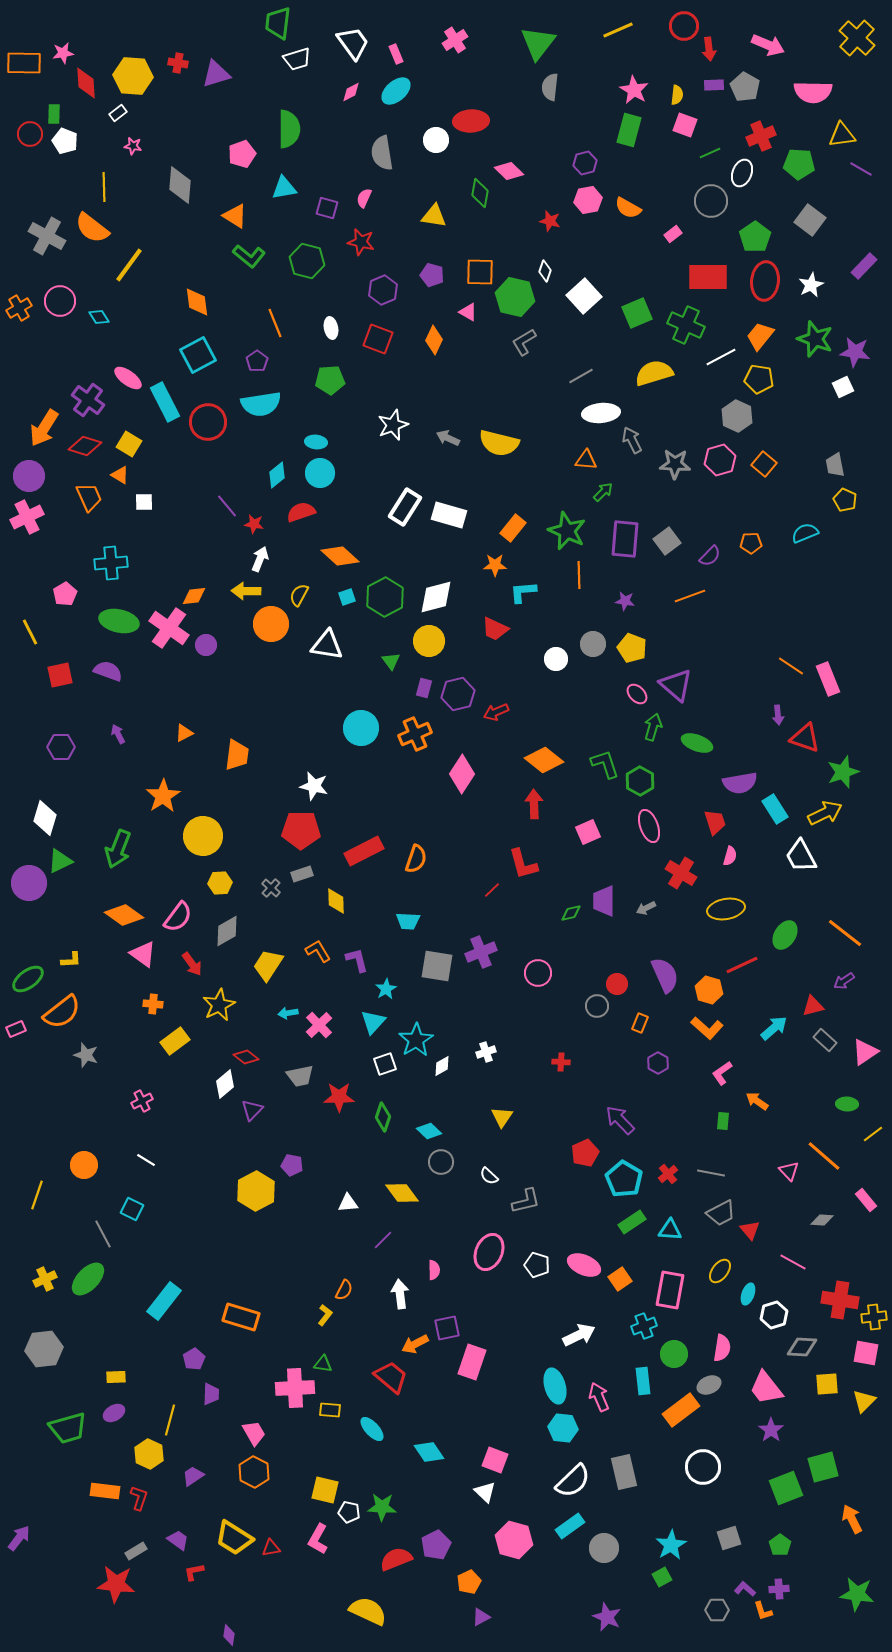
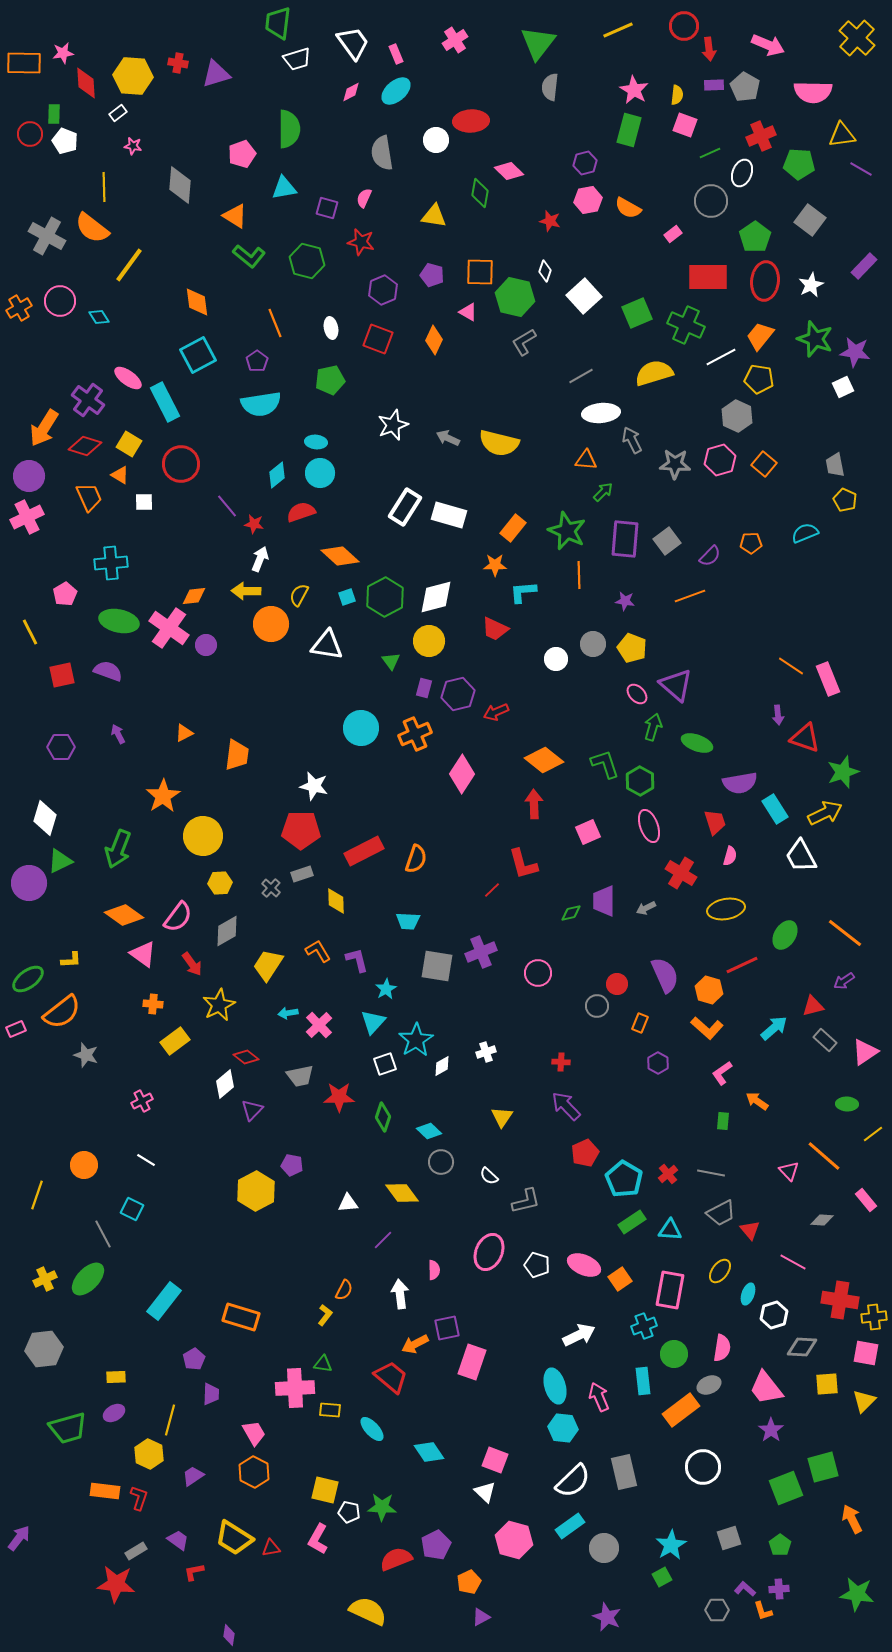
green pentagon at (330, 380): rotated 8 degrees counterclockwise
red circle at (208, 422): moved 27 px left, 42 px down
red square at (60, 675): moved 2 px right
purple arrow at (620, 1120): moved 54 px left, 14 px up
